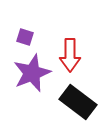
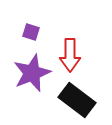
purple square: moved 6 px right, 5 px up
black rectangle: moved 1 px left, 2 px up
